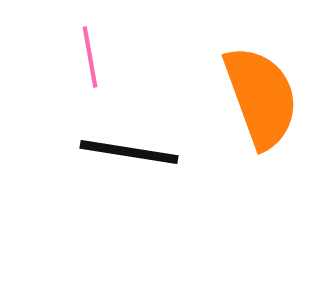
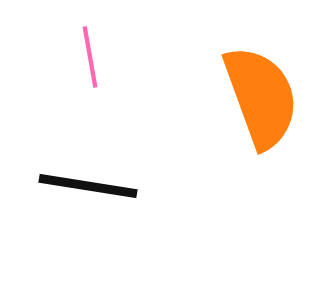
black line: moved 41 px left, 34 px down
